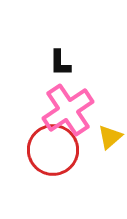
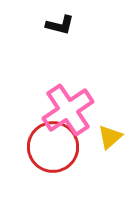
black L-shape: moved 38 px up; rotated 76 degrees counterclockwise
red circle: moved 3 px up
